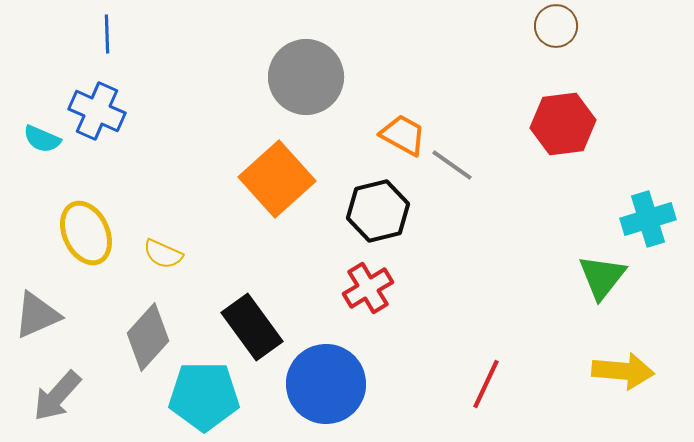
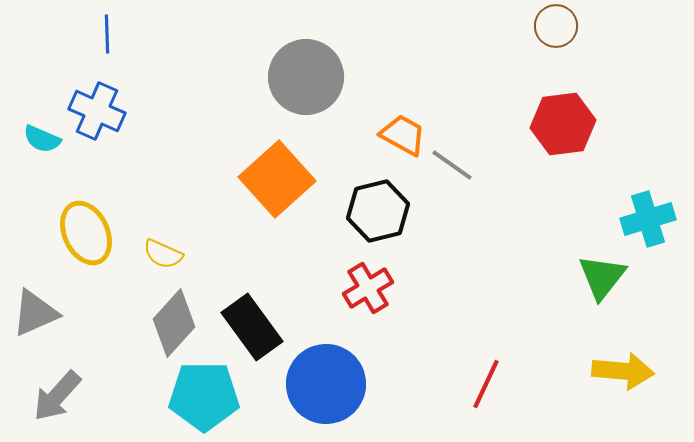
gray triangle: moved 2 px left, 2 px up
gray diamond: moved 26 px right, 14 px up
